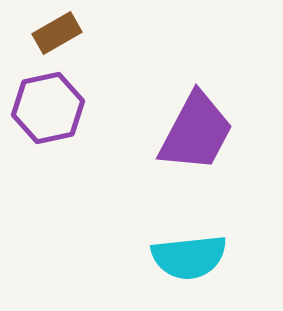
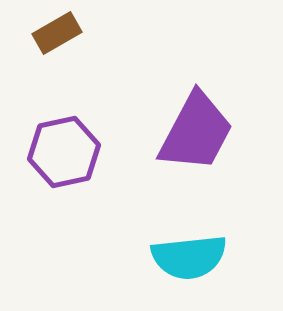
purple hexagon: moved 16 px right, 44 px down
